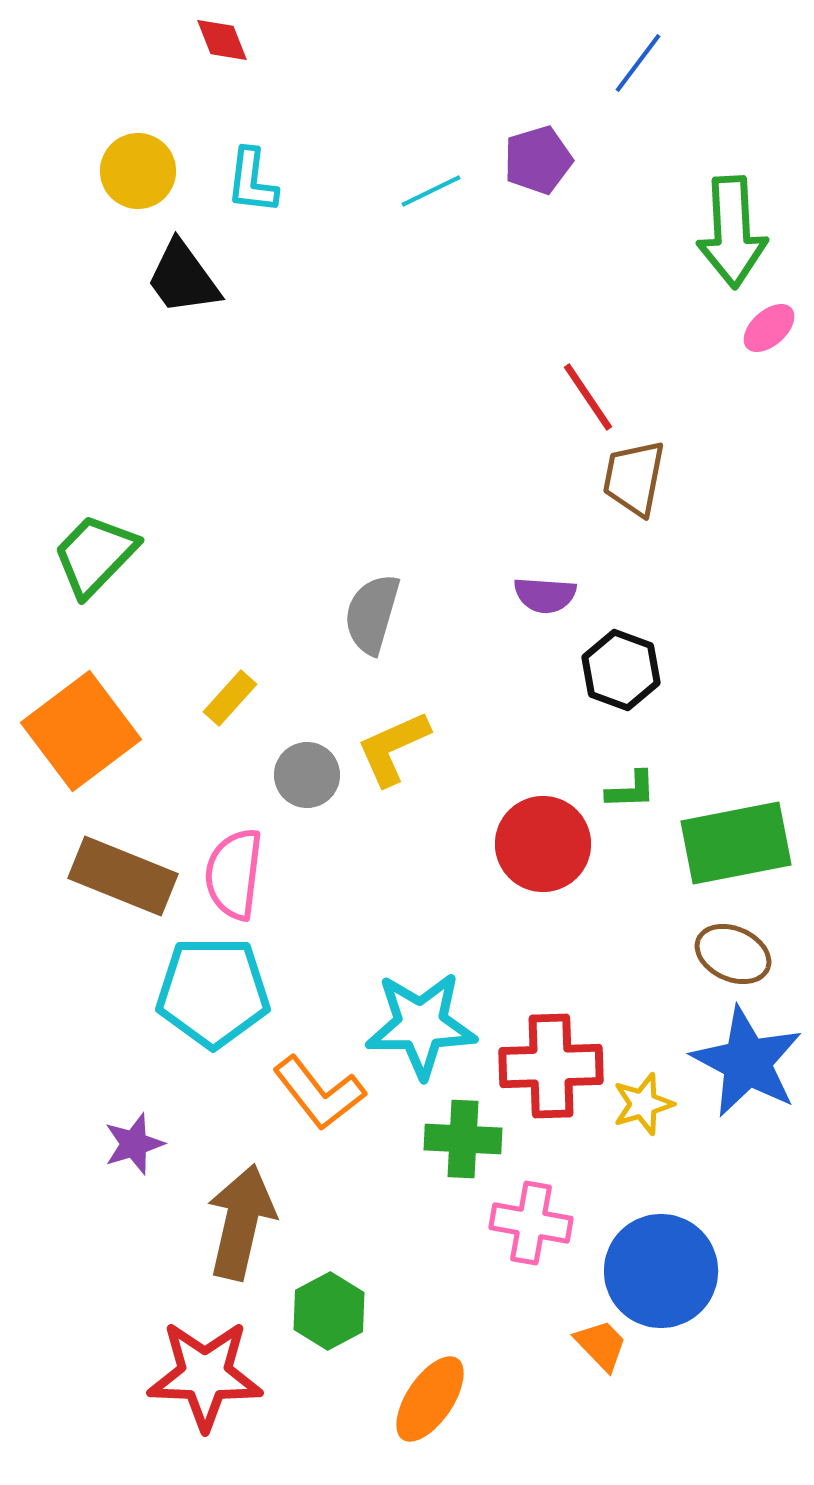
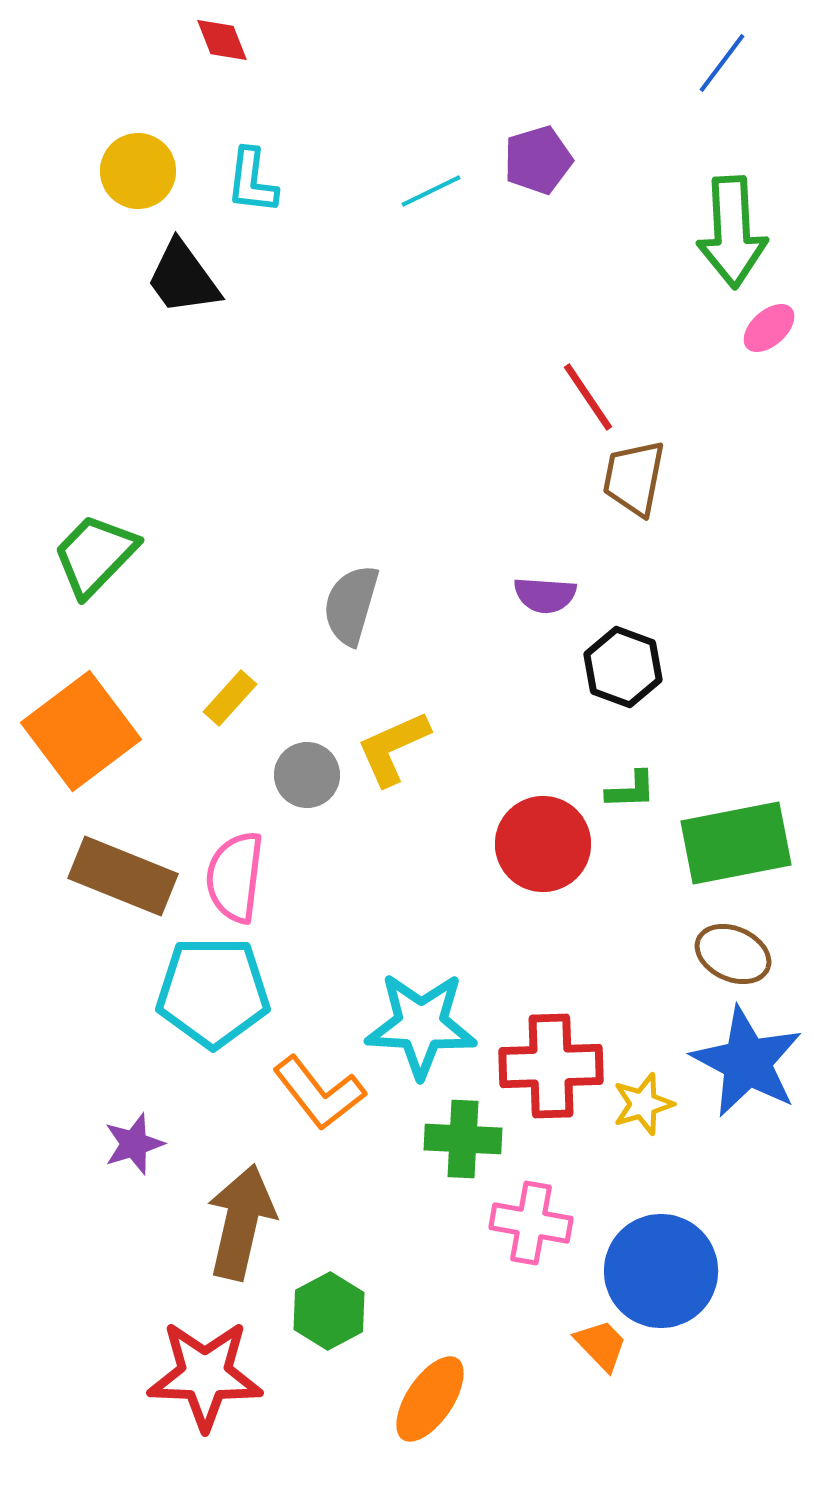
blue line: moved 84 px right
gray semicircle: moved 21 px left, 9 px up
black hexagon: moved 2 px right, 3 px up
pink semicircle: moved 1 px right, 3 px down
cyan star: rotated 4 degrees clockwise
